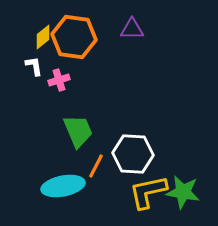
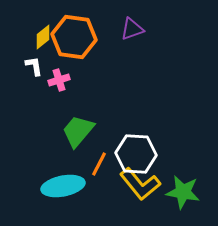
purple triangle: rotated 20 degrees counterclockwise
green trapezoid: rotated 117 degrees counterclockwise
white hexagon: moved 3 px right
orange line: moved 3 px right, 2 px up
yellow L-shape: moved 8 px left, 8 px up; rotated 117 degrees counterclockwise
